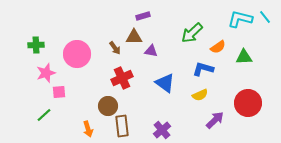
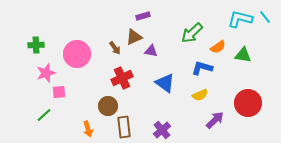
brown triangle: rotated 24 degrees counterclockwise
green triangle: moved 1 px left, 2 px up; rotated 12 degrees clockwise
blue L-shape: moved 1 px left, 1 px up
brown rectangle: moved 2 px right, 1 px down
